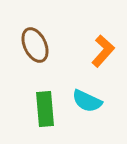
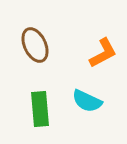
orange L-shape: moved 2 px down; rotated 20 degrees clockwise
green rectangle: moved 5 px left
